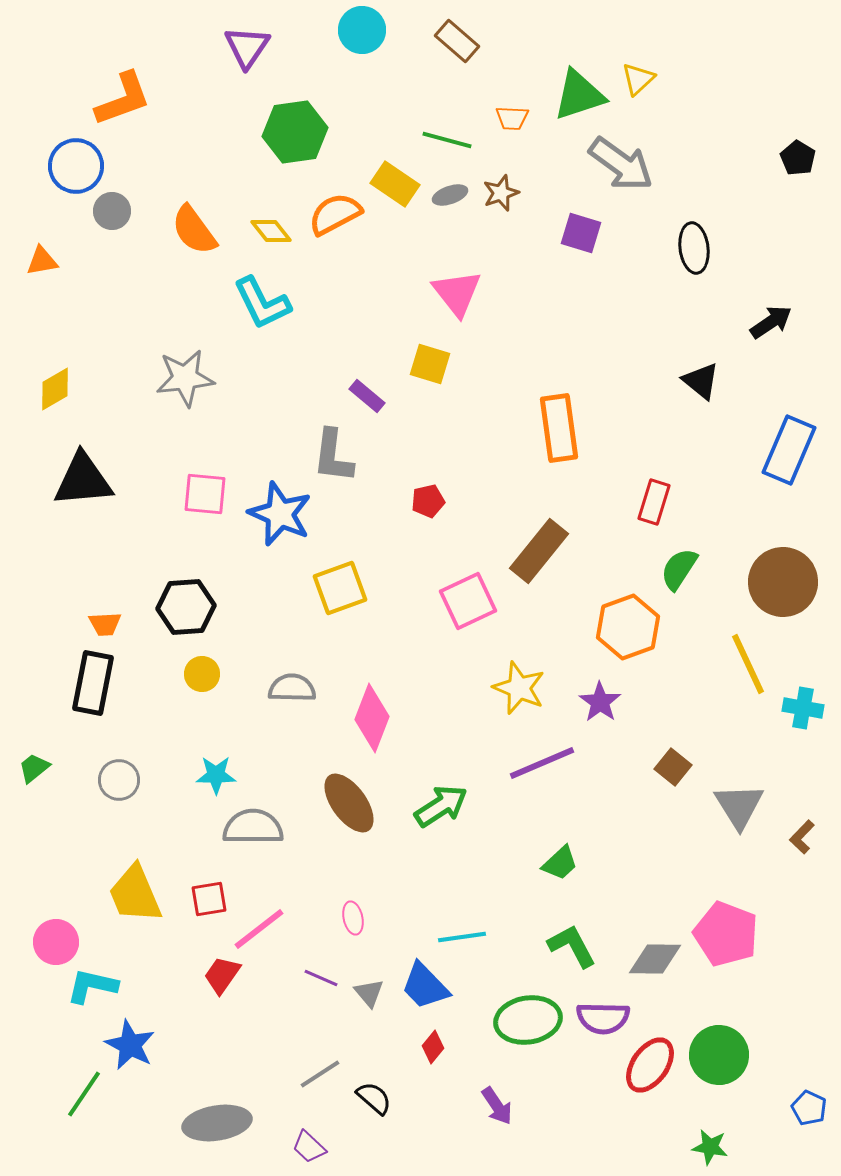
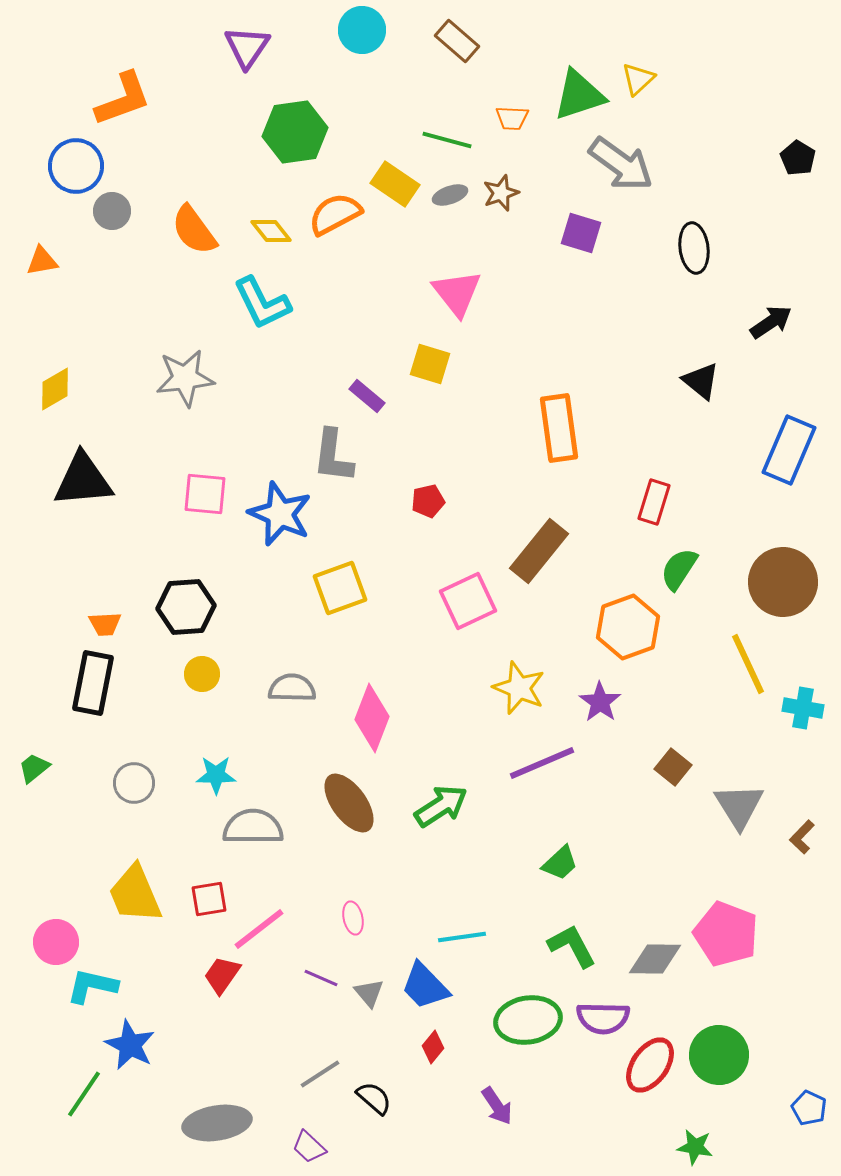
gray circle at (119, 780): moved 15 px right, 3 px down
green star at (710, 1147): moved 15 px left
